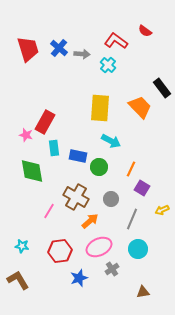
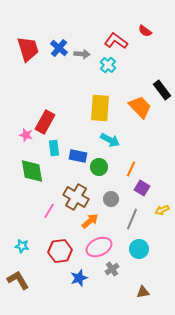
black rectangle: moved 2 px down
cyan arrow: moved 1 px left, 1 px up
cyan circle: moved 1 px right
